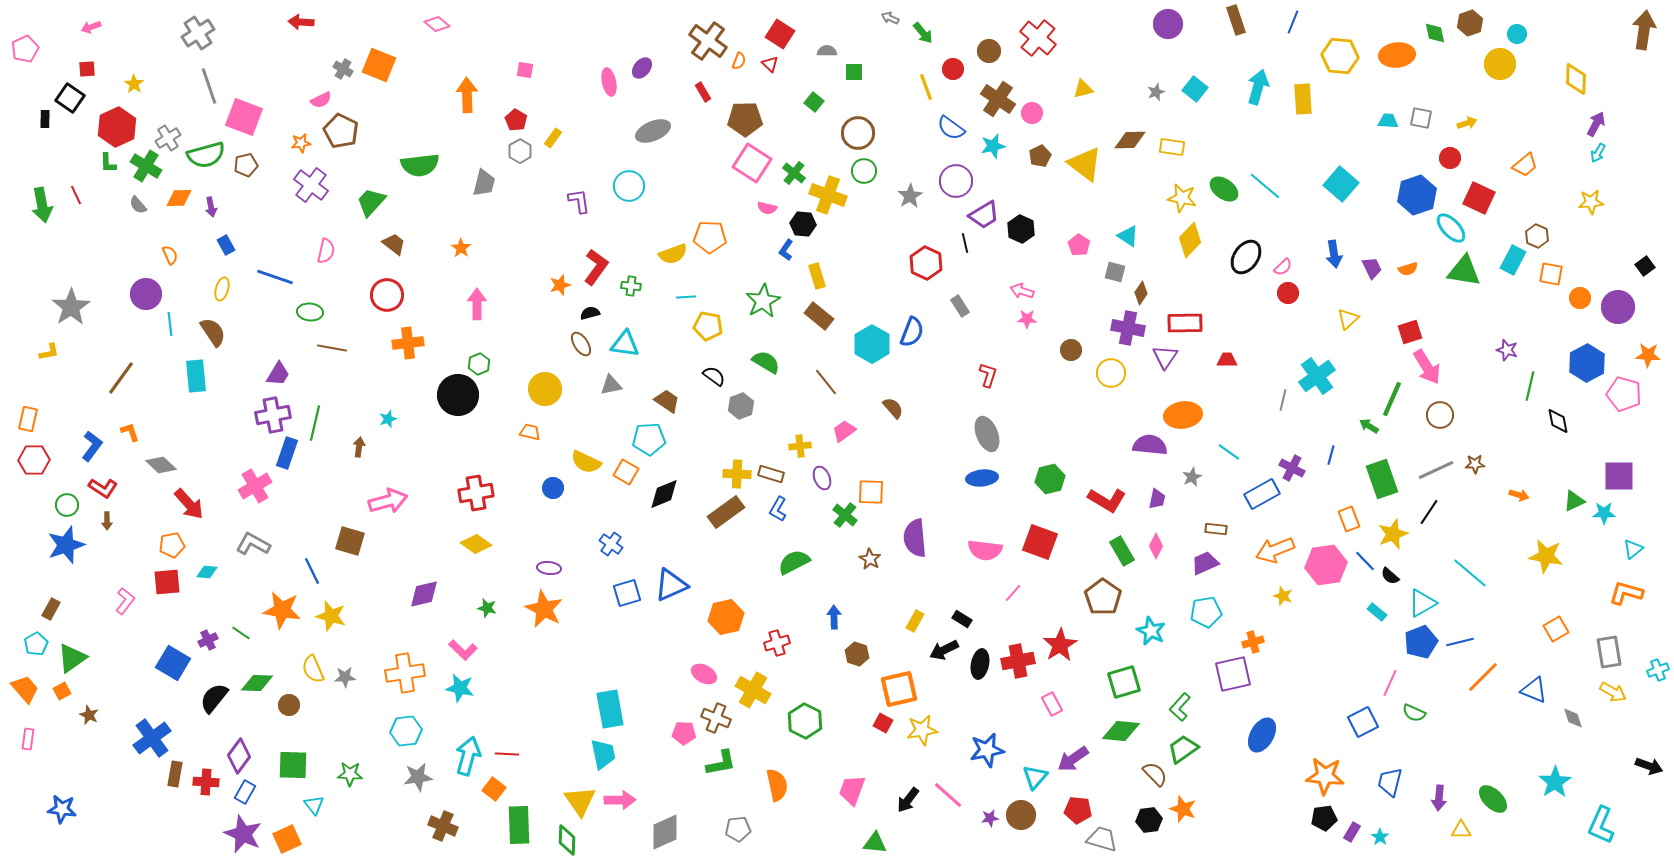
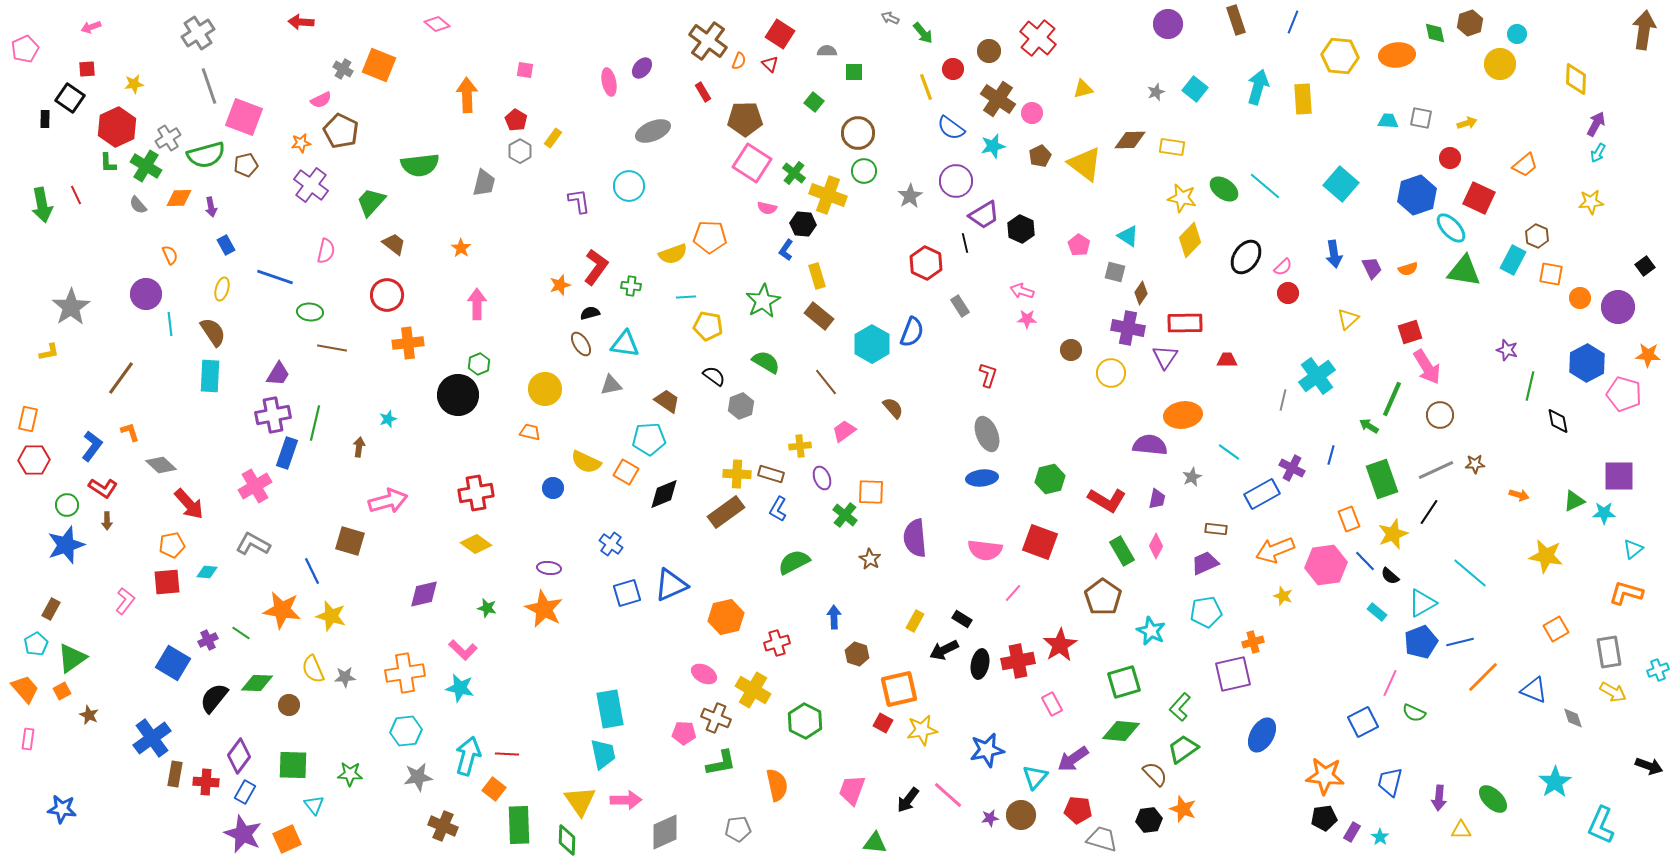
yellow star at (134, 84): rotated 30 degrees clockwise
cyan rectangle at (196, 376): moved 14 px right; rotated 8 degrees clockwise
pink arrow at (620, 800): moved 6 px right
